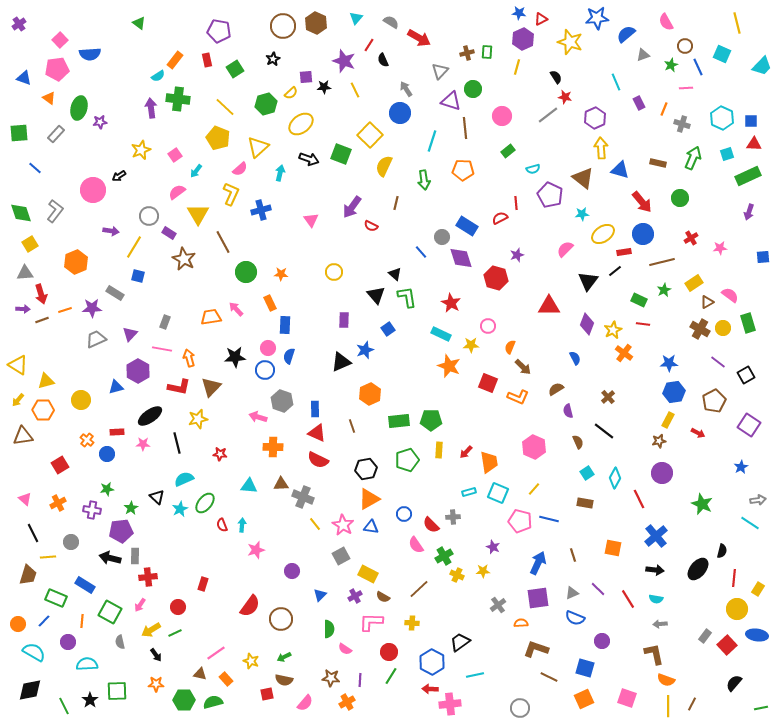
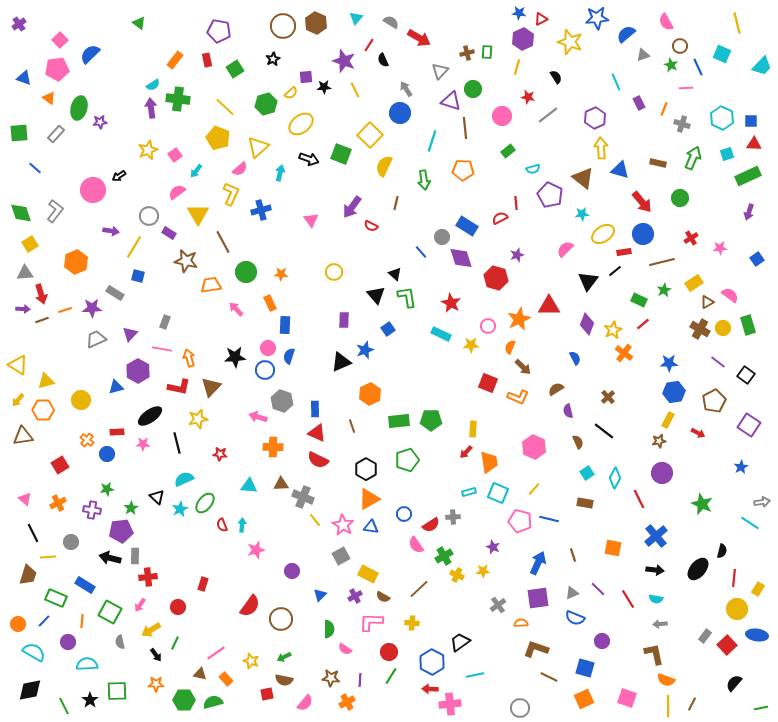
brown circle at (685, 46): moved 5 px left
blue semicircle at (90, 54): rotated 140 degrees clockwise
green star at (671, 65): rotated 24 degrees counterclockwise
cyan semicircle at (158, 76): moved 5 px left, 9 px down
red star at (565, 97): moved 37 px left
yellow star at (141, 150): moved 7 px right
blue square at (763, 257): moved 6 px left, 2 px down; rotated 32 degrees counterclockwise
brown star at (184, 259): moved 2 px right, 2 px down; rotated 15 degrees counterclockwise
orange trapezoid at (211, 317): moved 32 px up
green rectangle at (748, 323): moved 2 px down
red line at (643, 324): rotated 48 degrees counterclockwise
orange star at (449, 366): moved 70 px right, 47 px up; rotated 25 degrees clockwise
black square at (746, 375): rotated 24 degrees counterclockwise
yellow rectangle at (439, 450): moved 34 px right, 21 px up
black hexagon at (366, 469): rotated 20 degrees counterclockwise
gray arrow at (758, 500): moved 4 px right, 2 px down
yellow line at (315, 524): moved 4 px up
red semicircle at (431, 525): rotated 78 degrees counterclockwise
green line at (175, 633): moved 10 px down; rotated 40 degrees counterclockwise
